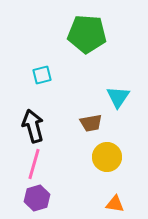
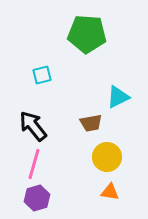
cyan triangle: rotated 30 degrees clockwise
black arrow: rotated 24 degrees counterclockwise
orange triangle: moved 5 px left, 12 px up
